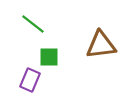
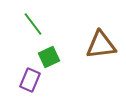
green line: rotated 15 degrees clockwise
green square: rotated 25 degrees counterclockwise
